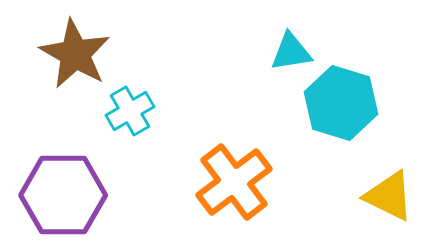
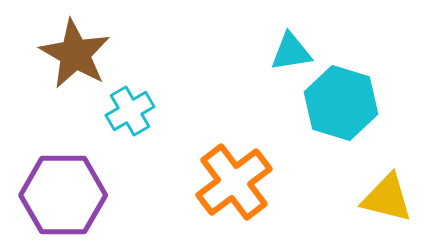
yellow triangle: moved 2 px left, 2 px down; rotated 12 degrees counterclockwise
